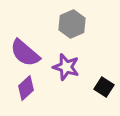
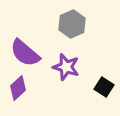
purple diamond: moved 8 px left
